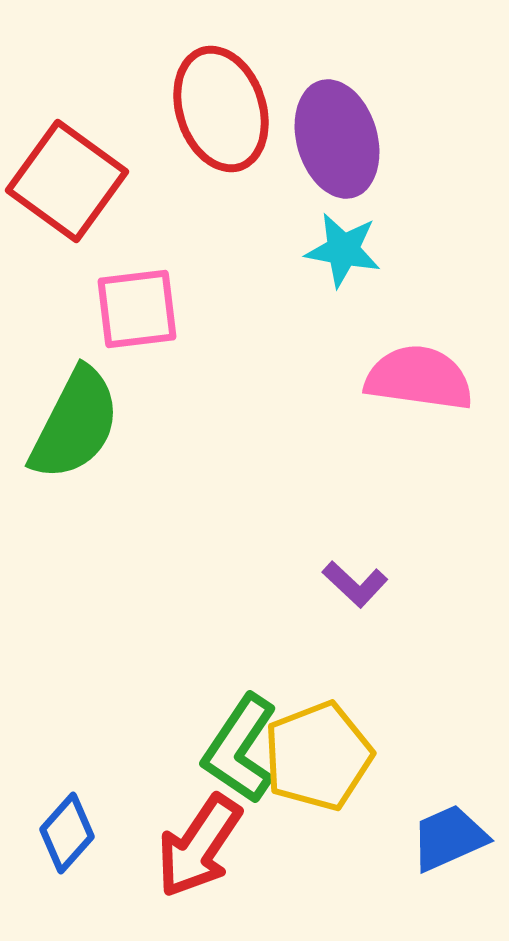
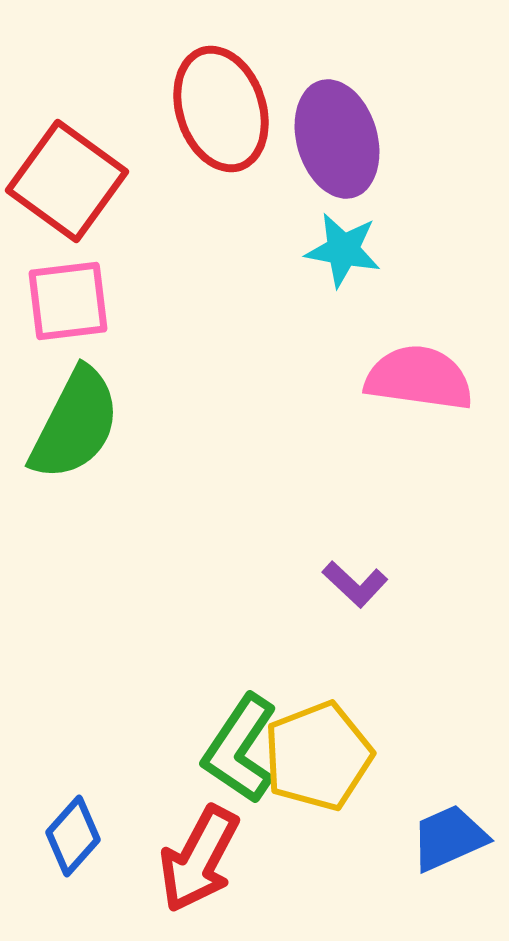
pink square: moved 69 px left, 8 px up
blue diamond: moved 6 px right, 3 px down
red arrow: moved 13 px down; rotated 6 degrees counterclockwise
